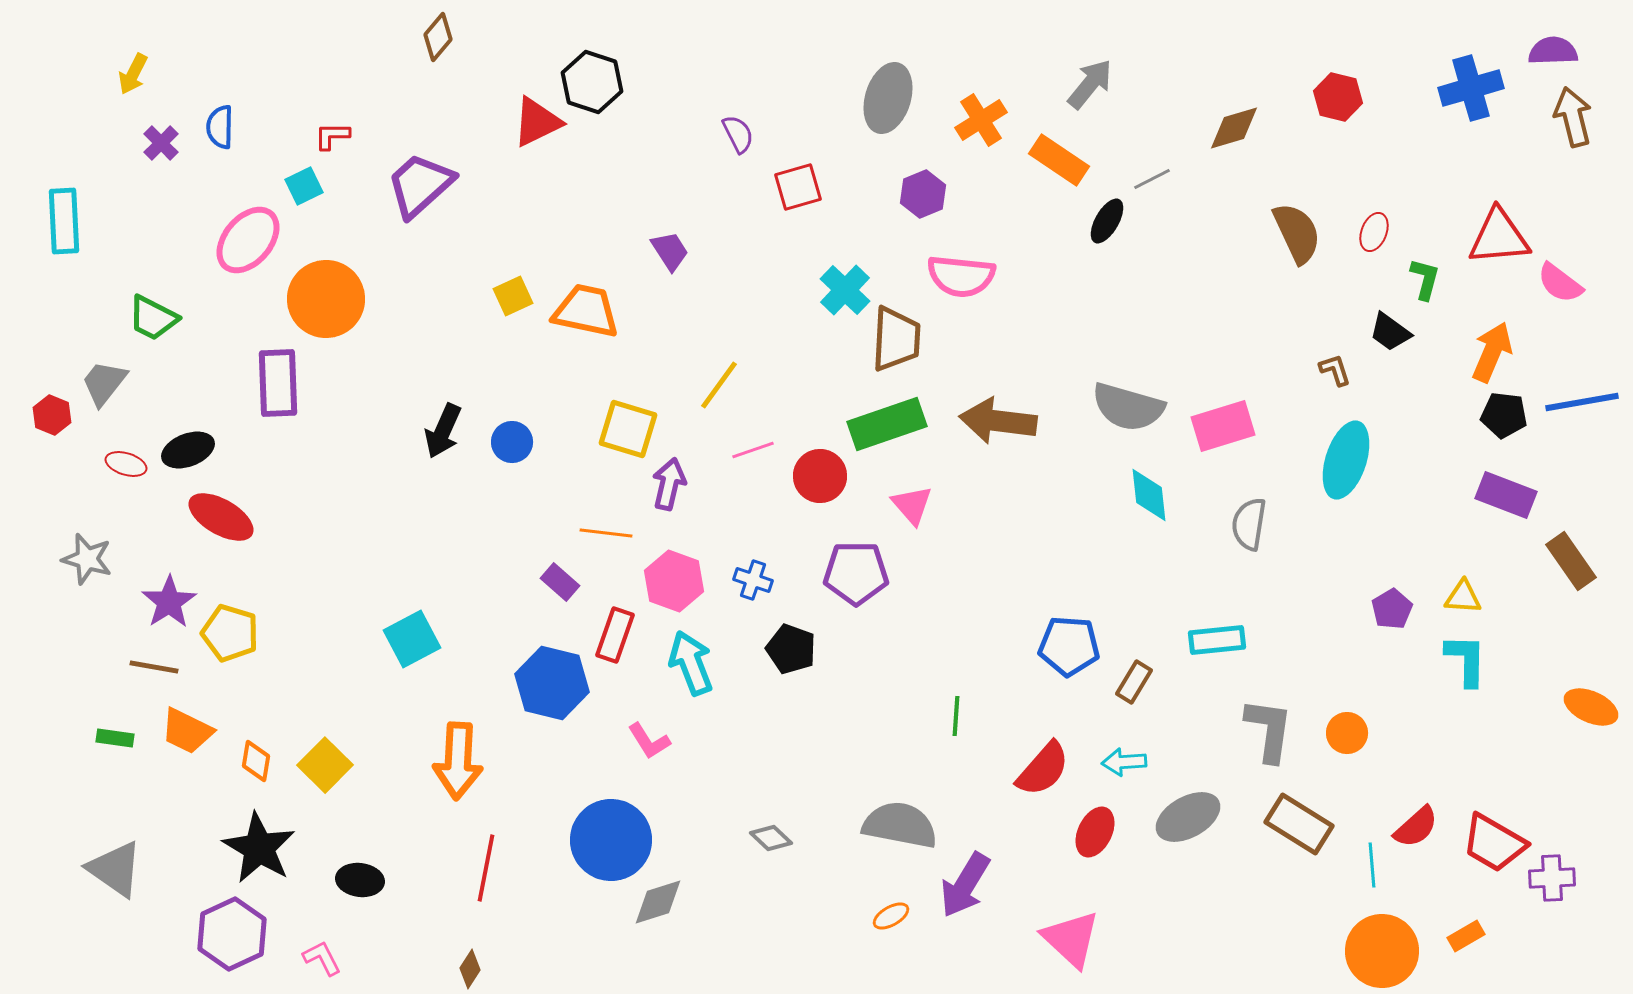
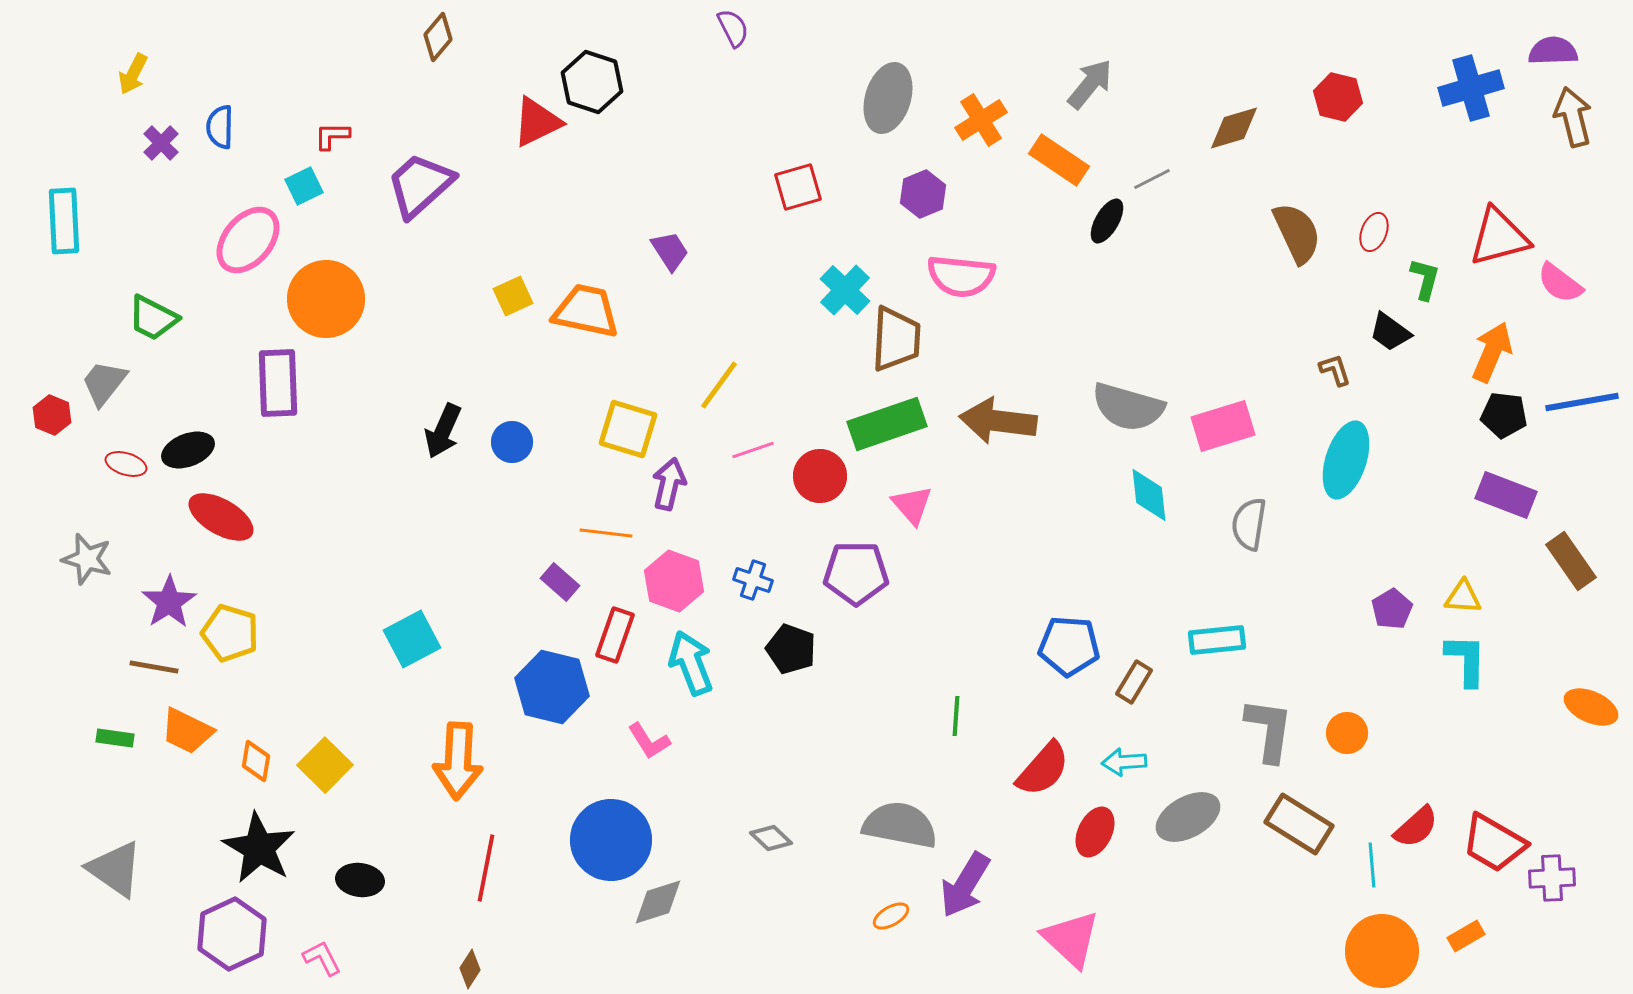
purple semicircle at (738, 134): moved 5 px left, 106 px up
red triangle at (1499, 237): rotated 10 degrees counterclockwise
blue hexagon at (552, 683): moved 4 px down
